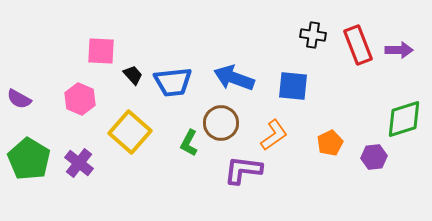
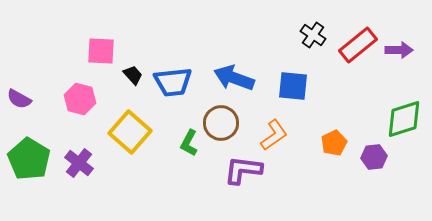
black cross: rotated 25 degrees clockwise
red rectangle: rotated 72 degrees clockwise
pink hexagon: rotated 8 degrees counterclockwise
orange pentagon: moved 4 px right
